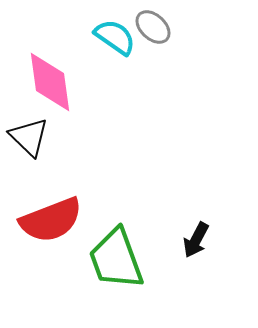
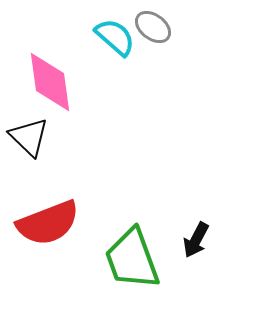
gray ellipse: rotated 6 degrees counterclockwise
cyan semicircle: rotated 6 degrees clockwise
red semicircle: moved 3 px left, 3 px down
green trapezoid: moved 16 px right
